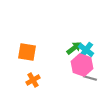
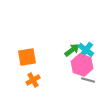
green arrow: moved 2 px left, 2 px down
orange square: moved 5 px down; rotated 18 degrees counterclockwise
gray line: moved 2 px left, 2 px down
